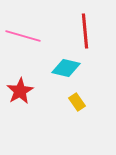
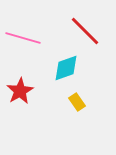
red line: rotated 40 degrees counterclockwise
pink line: moved 2 px down
cyan diamond: rotated 32 degrees counterclockwise
